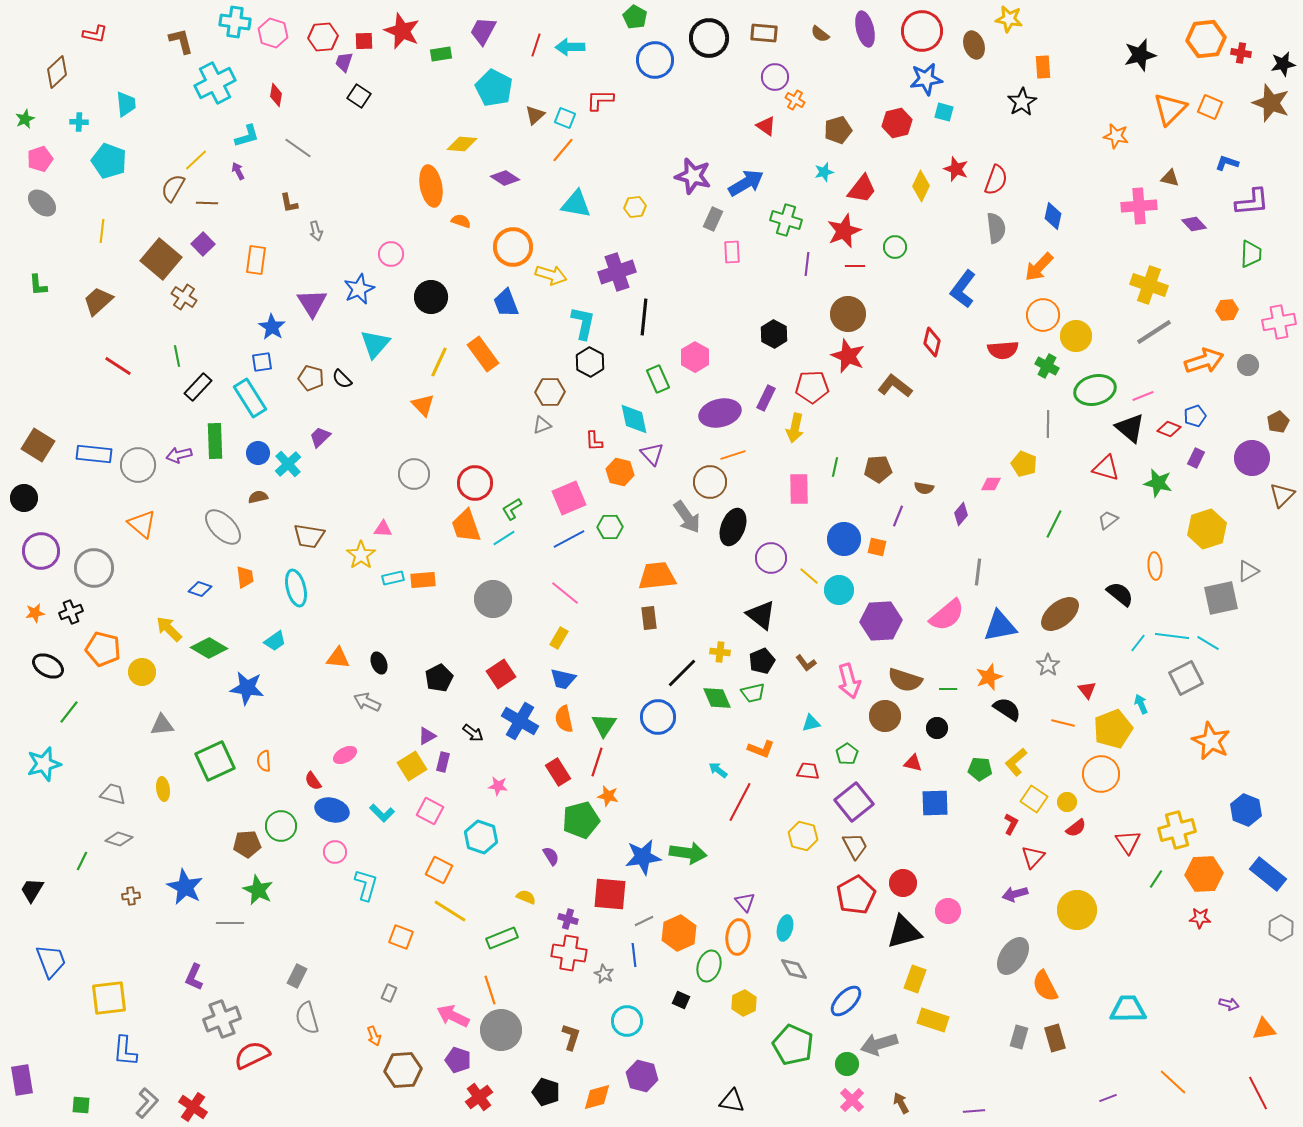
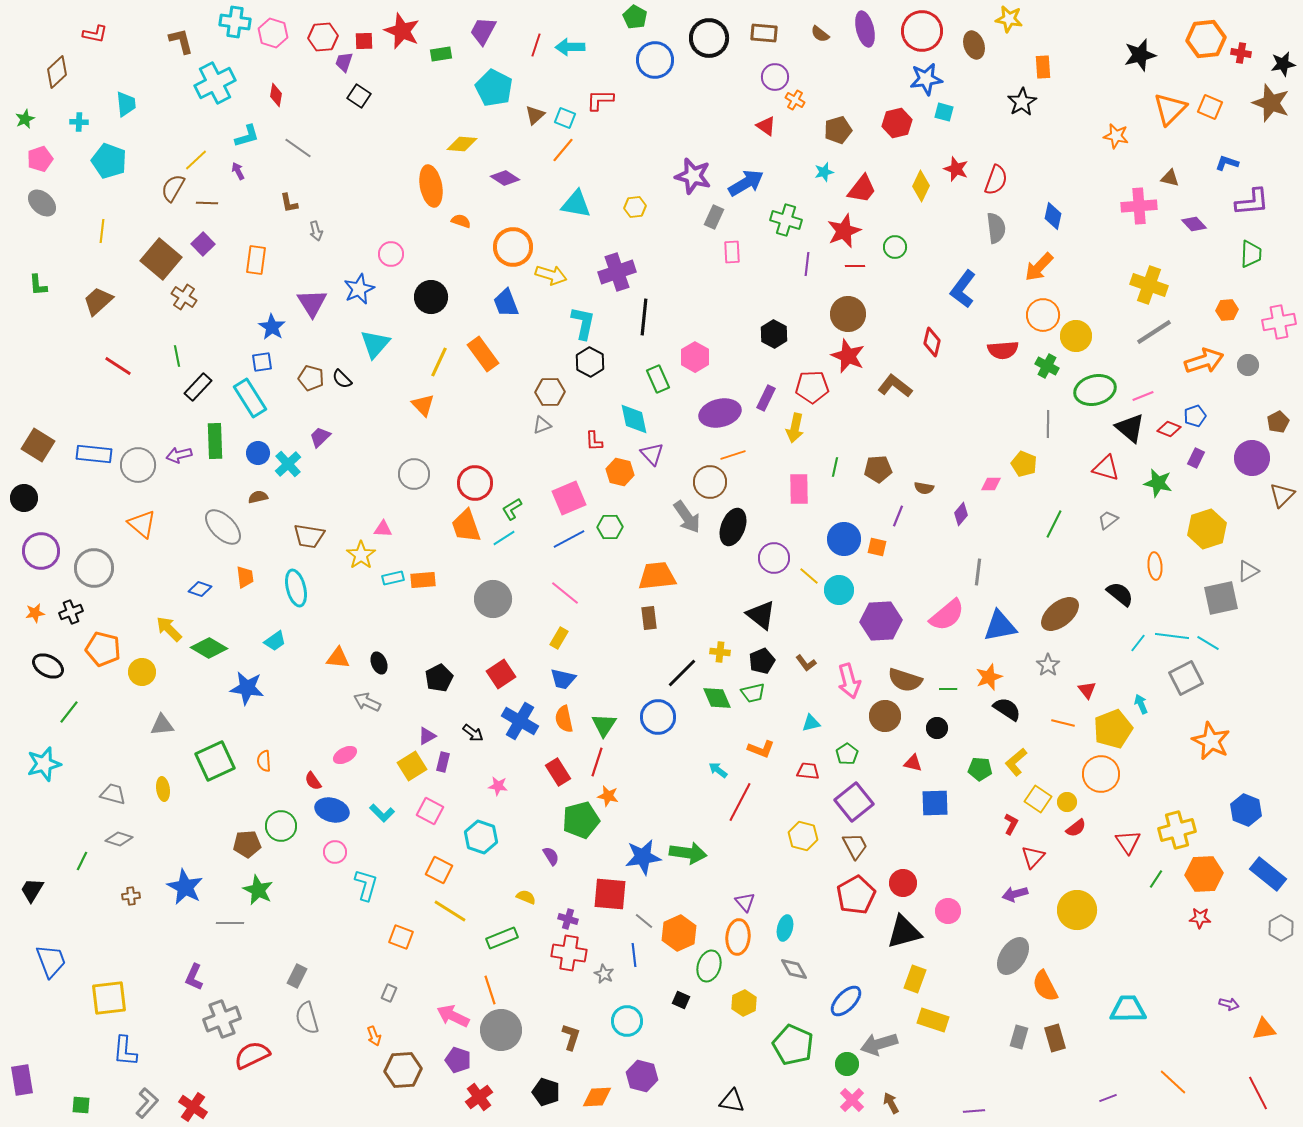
gray rectangle at (713, 219): moved 1 px right, 2 px up
purple circle at (771, 558): moved 3 px right
yellow square at (1034, 799): moved 4 px right
gray line at (644, 921): rotated 66 degrees clockwise
orange diamond at (597, 1097): rotated 12 degrees clockwise
brown arrow at (901, 1103): moved 10 px left
